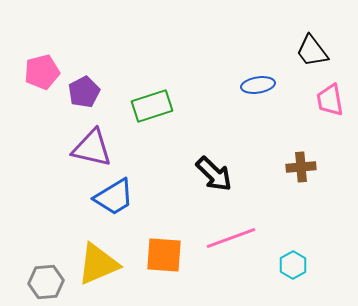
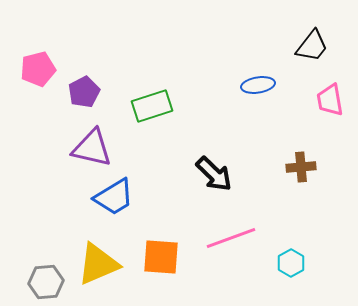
black trapezoid: moved 5 px up; rotated 105 degrees counterclockwise
pink pentagon: moved 4 px left, 3 px up
orange square: moved 3 px left, 2 px down
cyan hexagon: moved 2 px left, 2 px up
